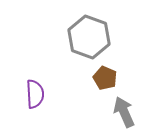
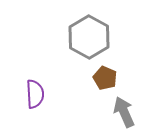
gray hexagon: rotated 9 degrees clockwise
